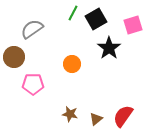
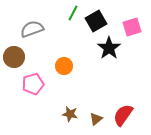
black square: moved 2 px down
pink square: moved 1 px left, 2 px down
gray semicircle: rotated 15 degrees clockwise
orange circle: moved 8 px left, 2 px down
pink pentagon: rotated 15 degrees counterclockwise
red semicircle: moved 1 px up
